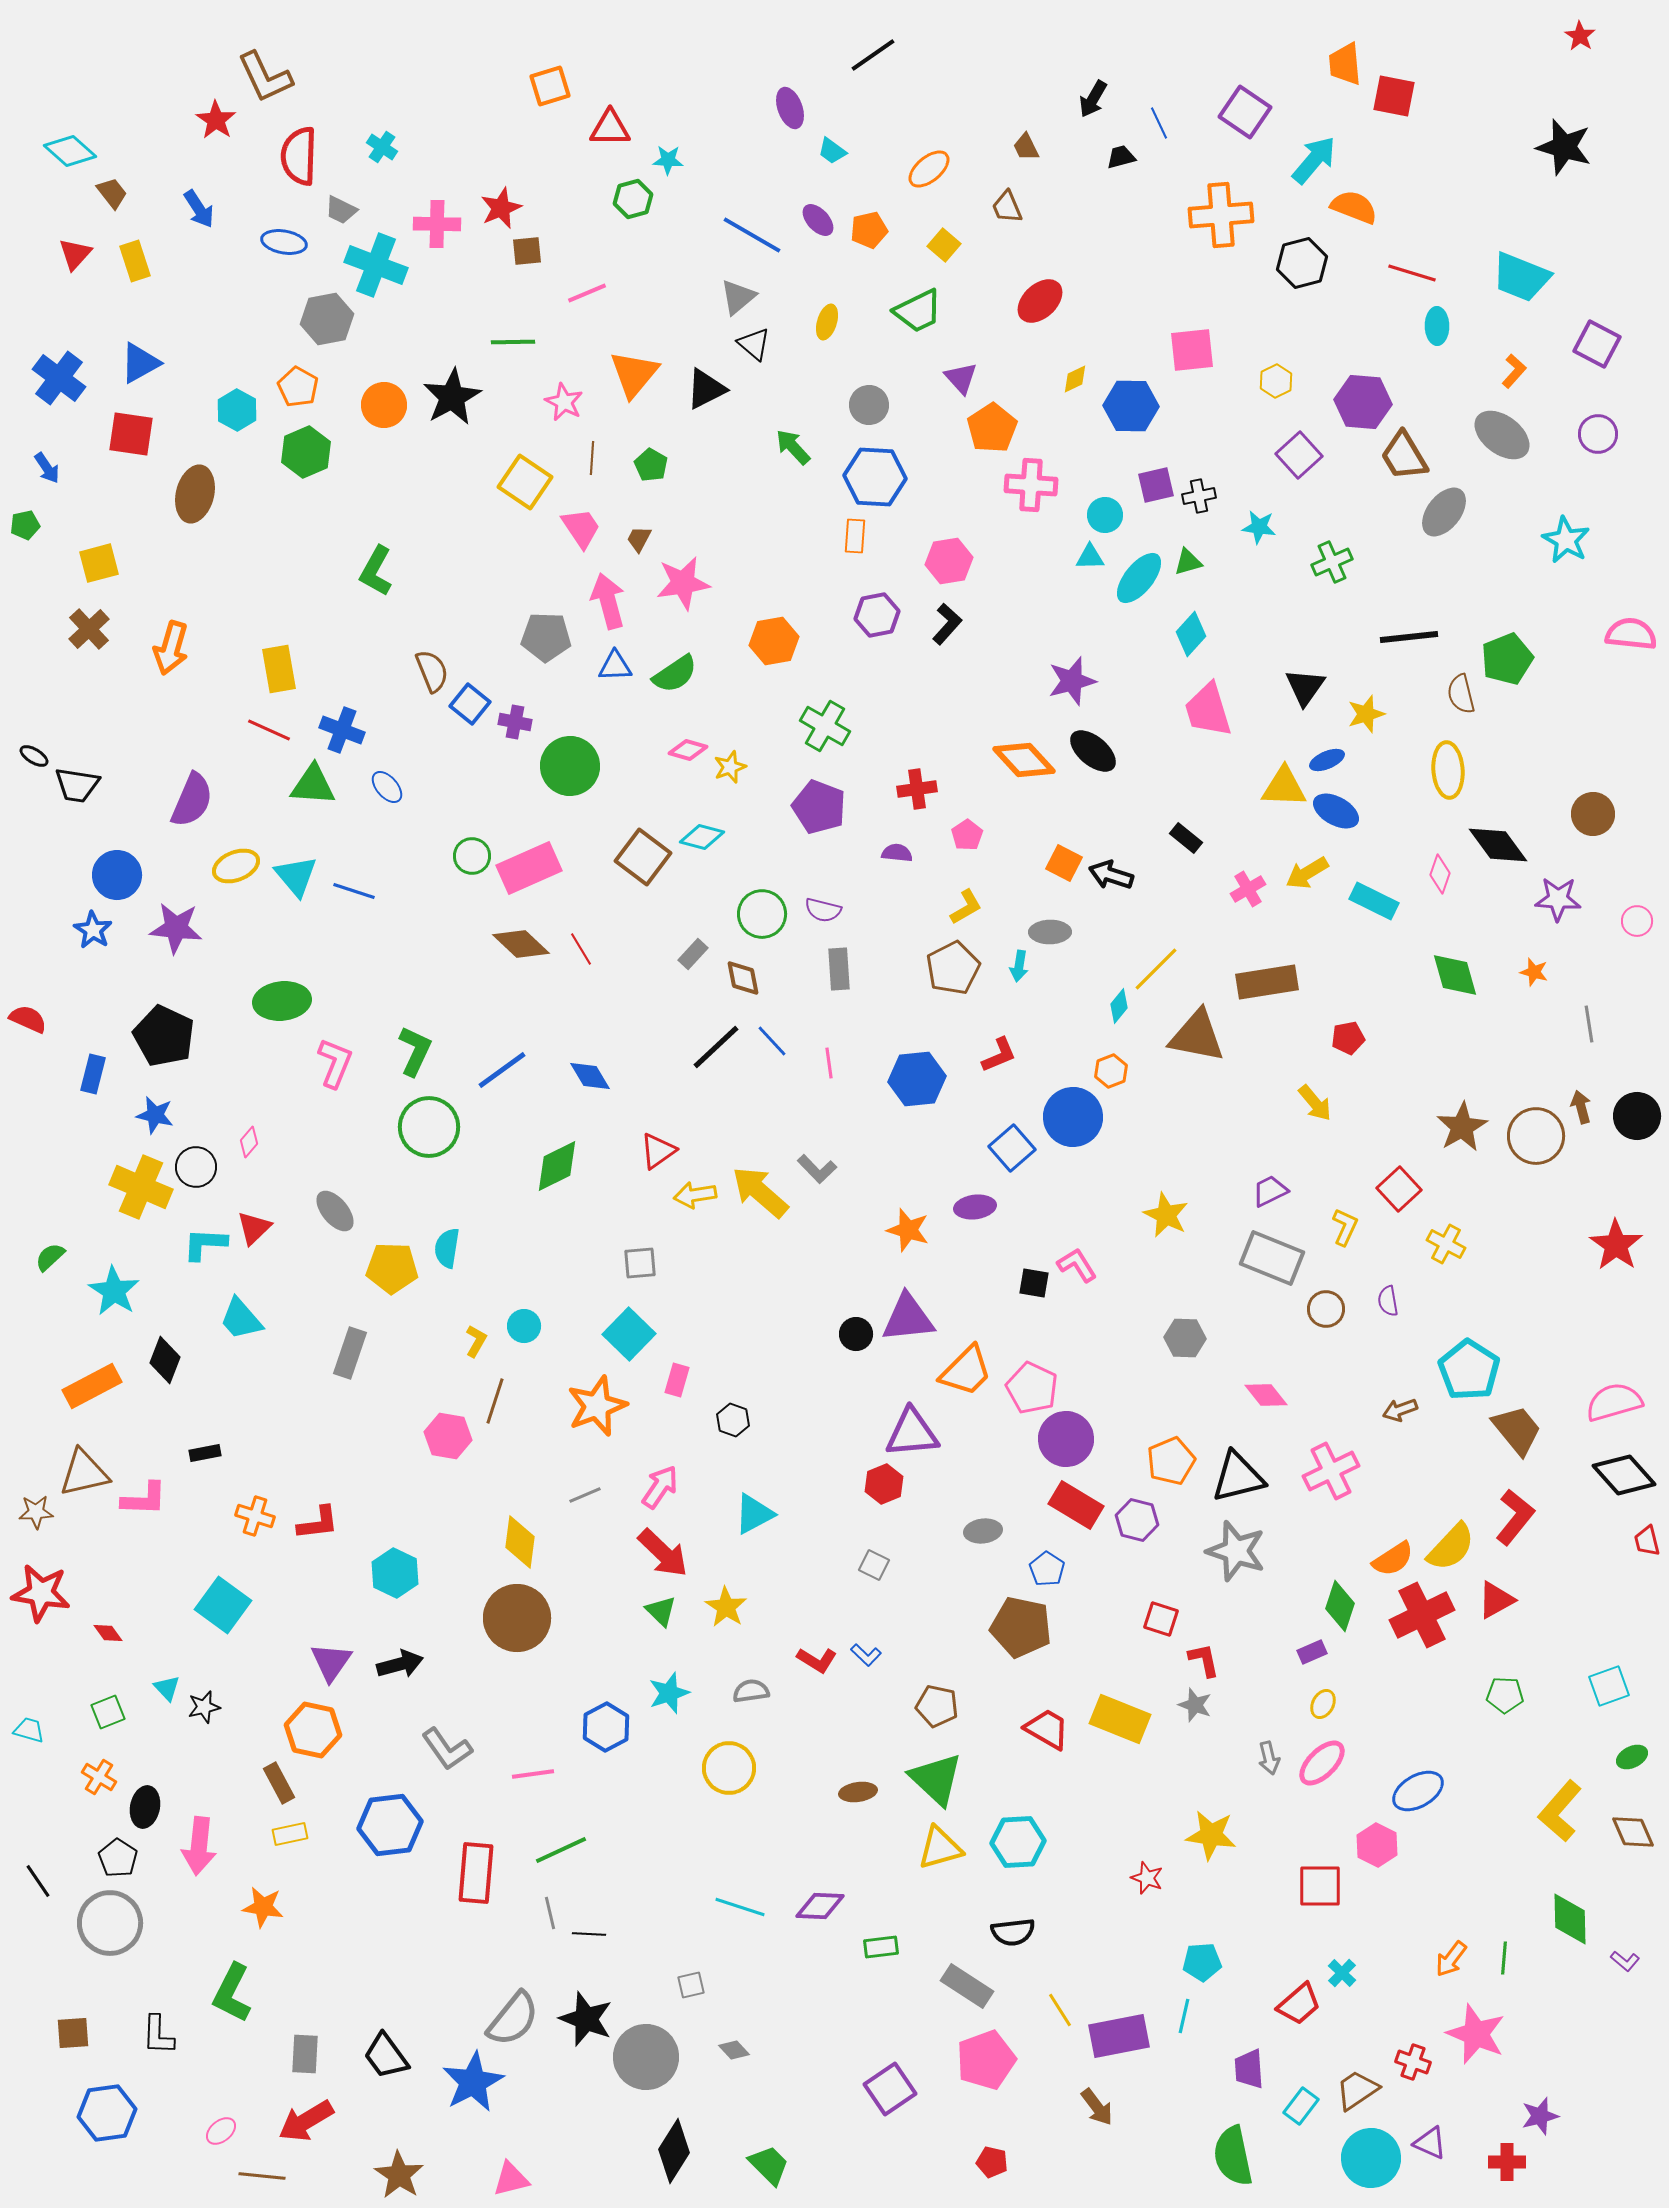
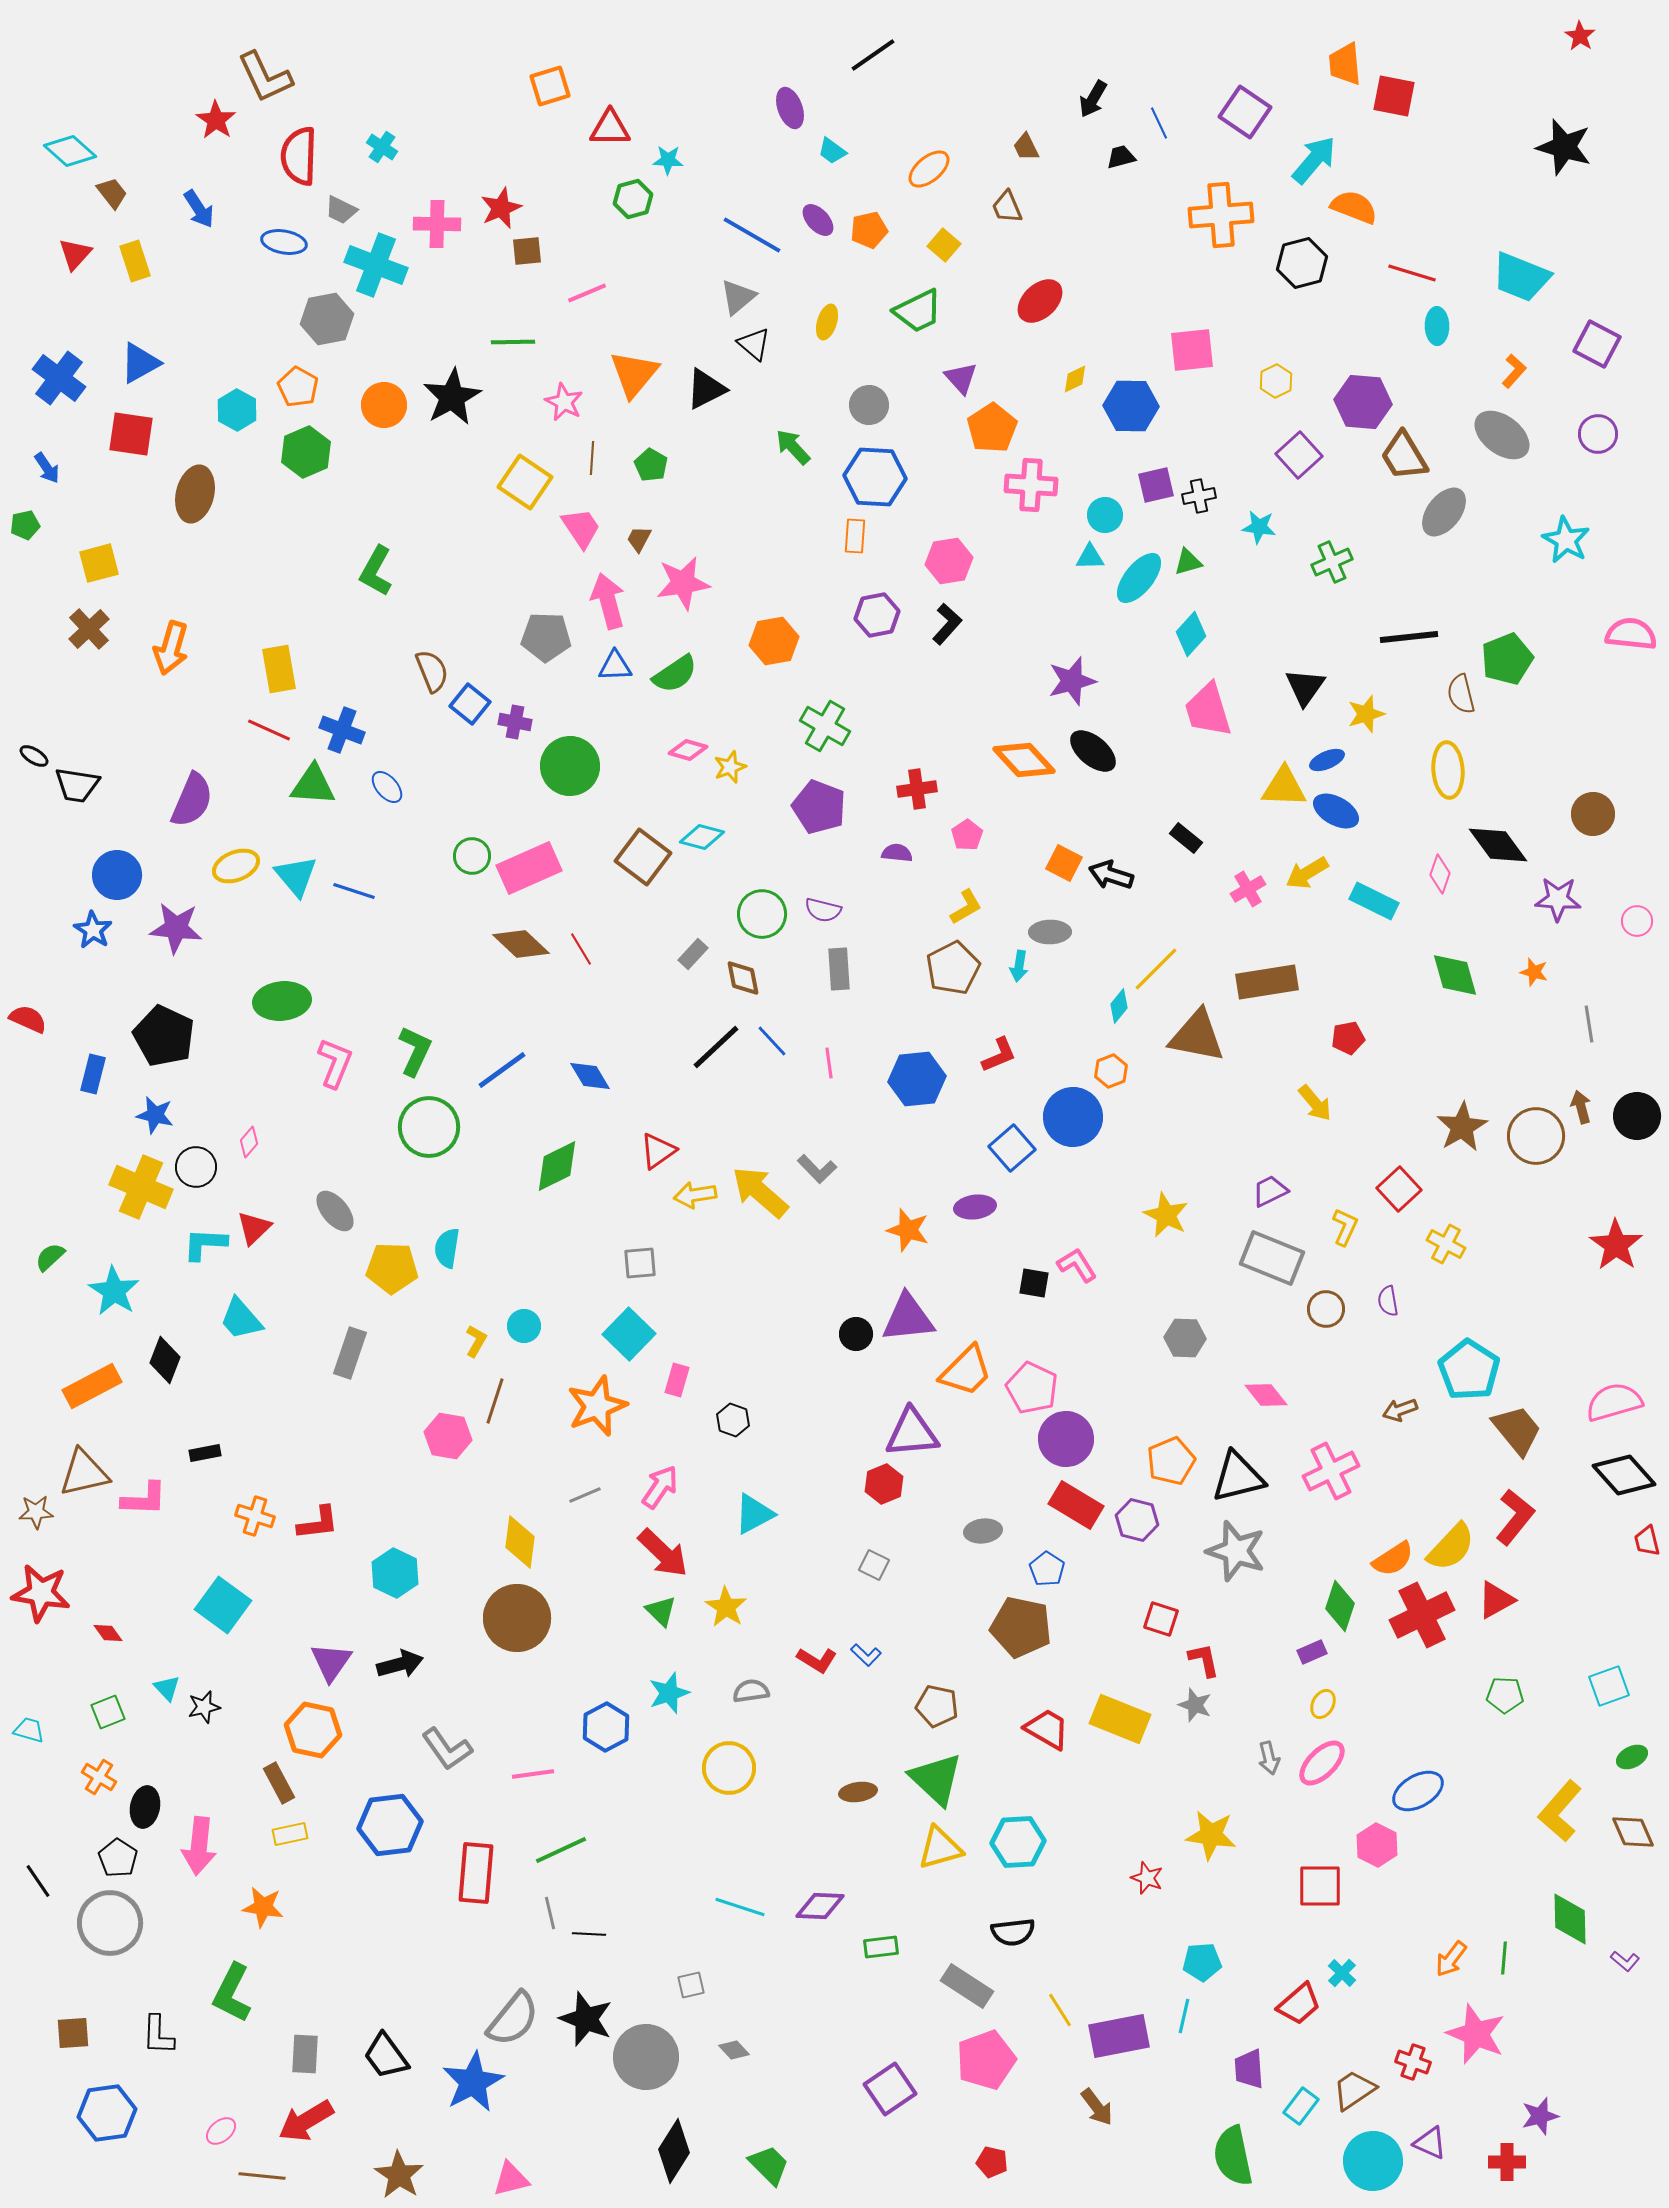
brown trapezoid at (1357, 2090): moved 3 px left
cyan circle at (1371, 2158): moved 2 px right, 3 px down
